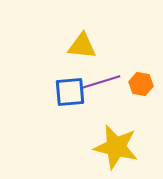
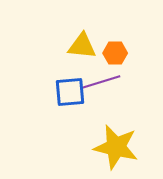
orange hexagon: moved 26 px left, 31 px up; rotated 10 degrees counterclockwise
